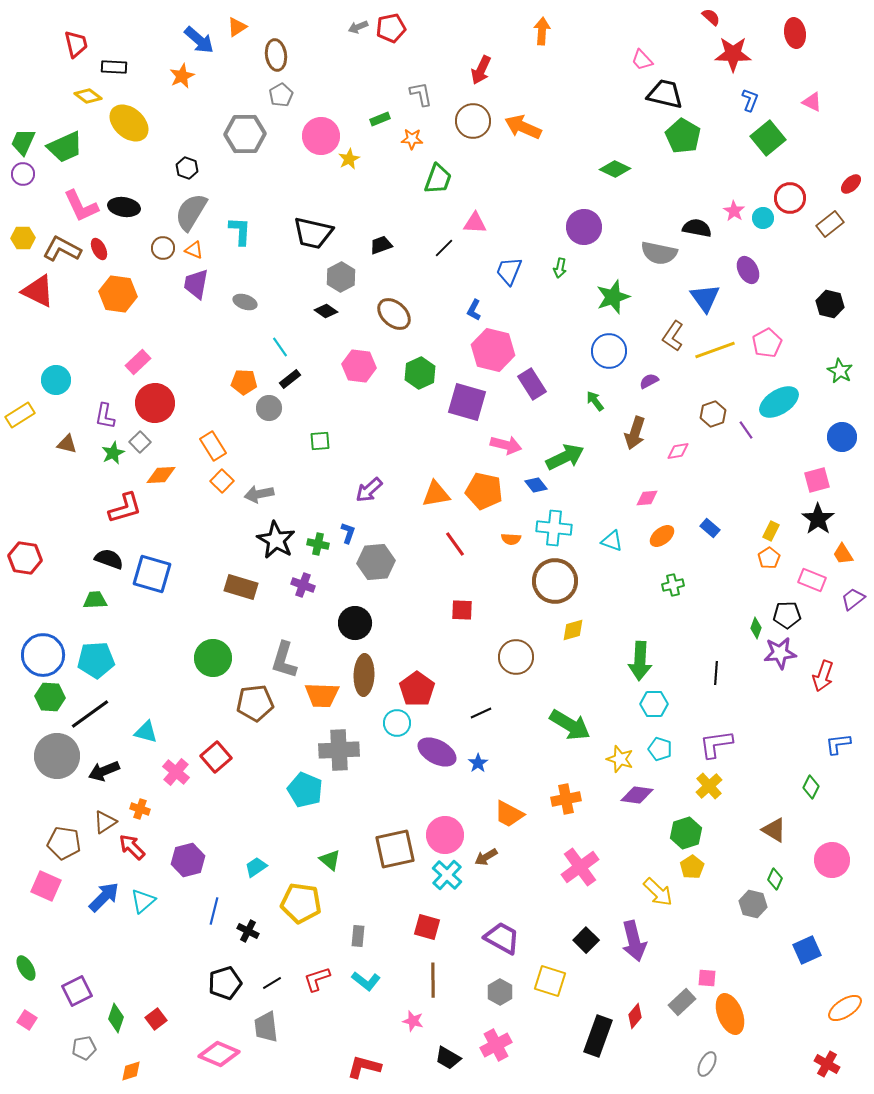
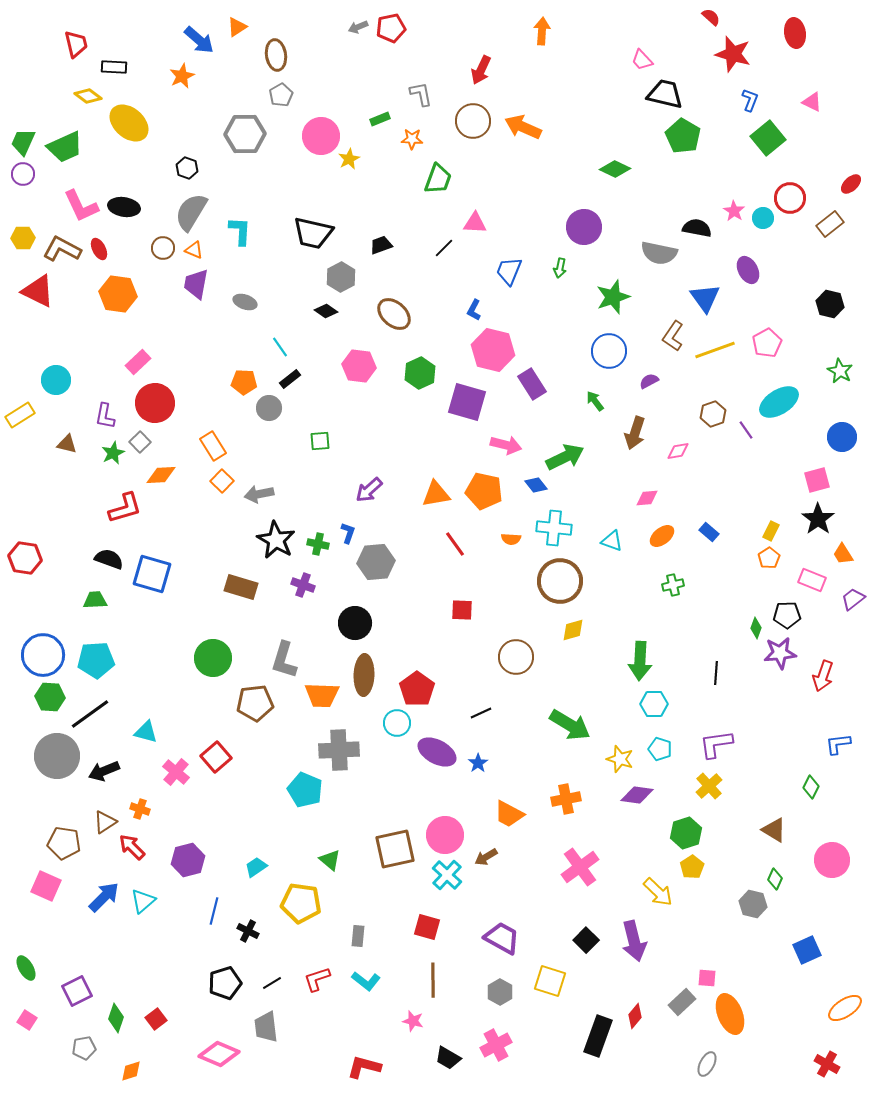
red star at (733, 54): rotated 15 degrees clockwise
blue rectangle at (710, 528): moved 1 px left, 4 px down
brown circle at (555, 581): moved 5 px right
